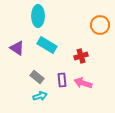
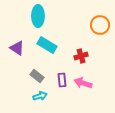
gray rectangle: moved 1 px up
